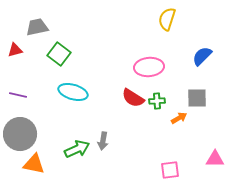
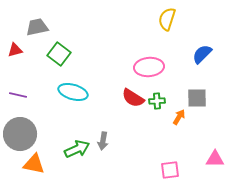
blue semicircle: moved 2 px up
orange arrow: moved 1 px up; rotated 28 degrees counterclockwise
